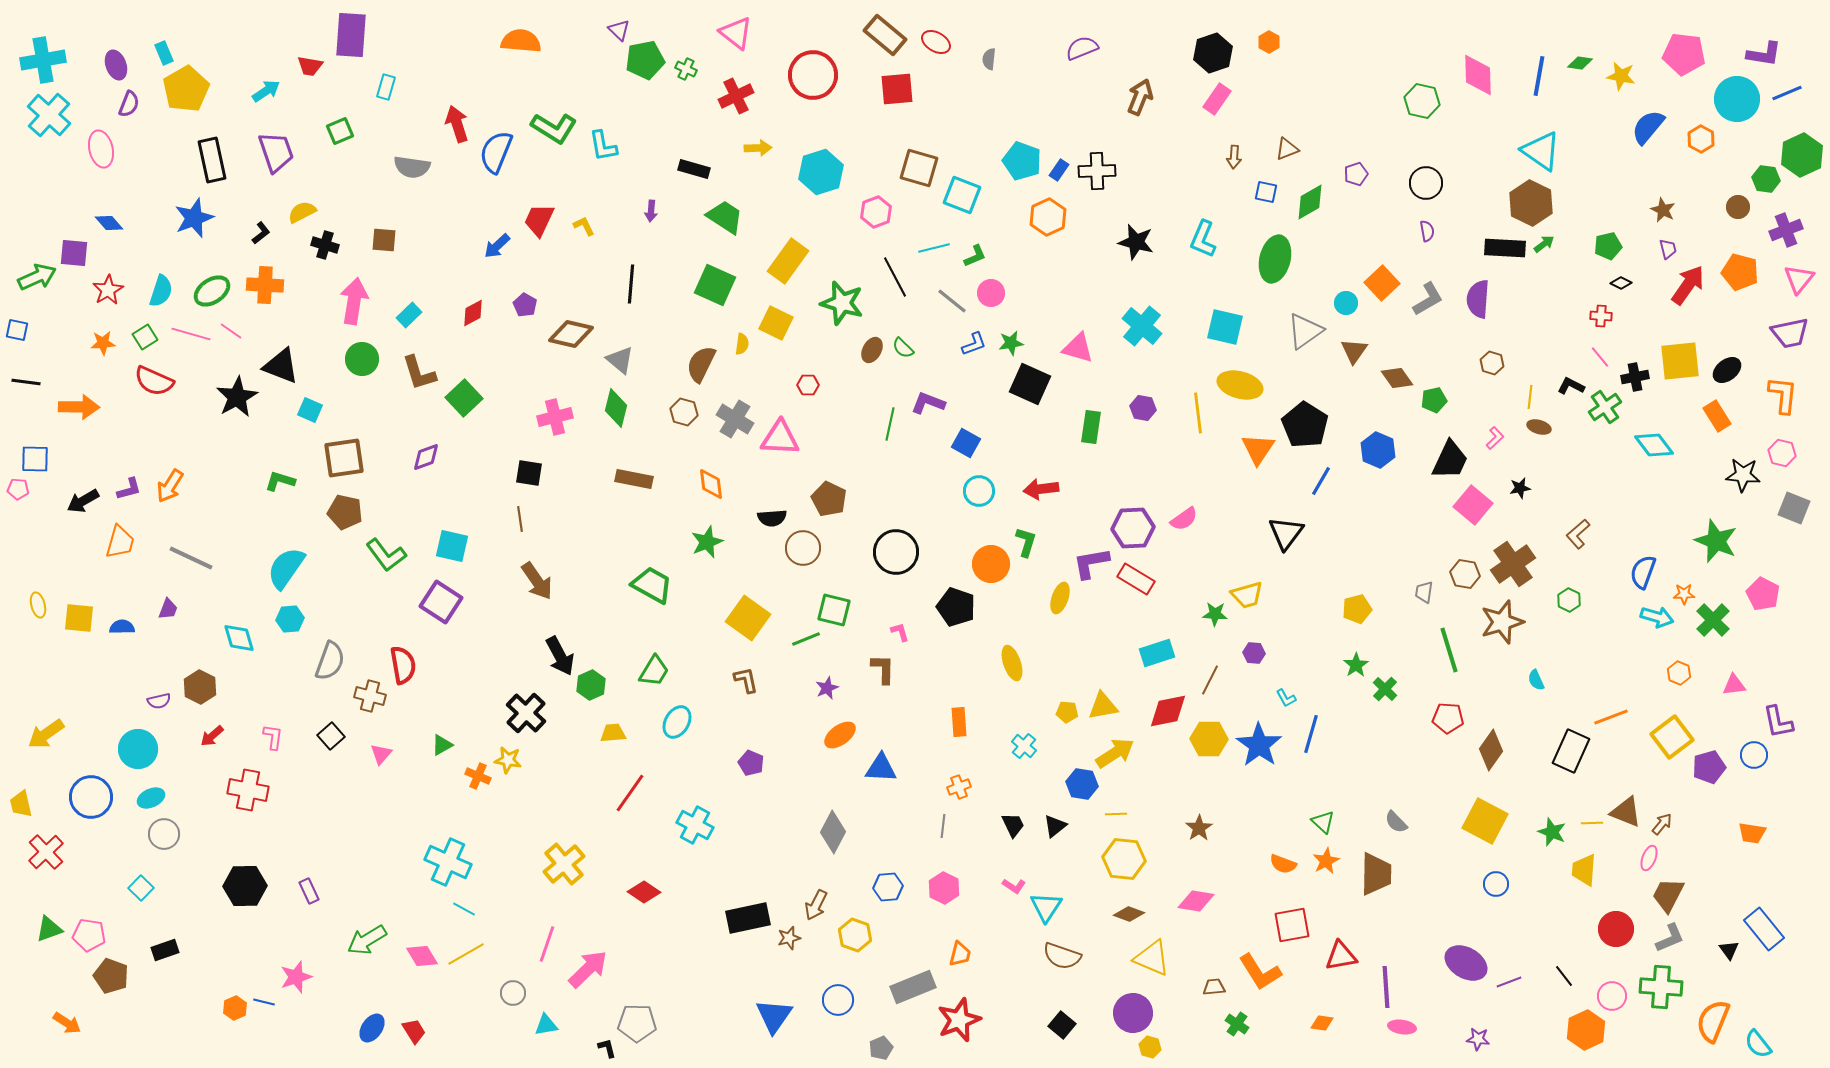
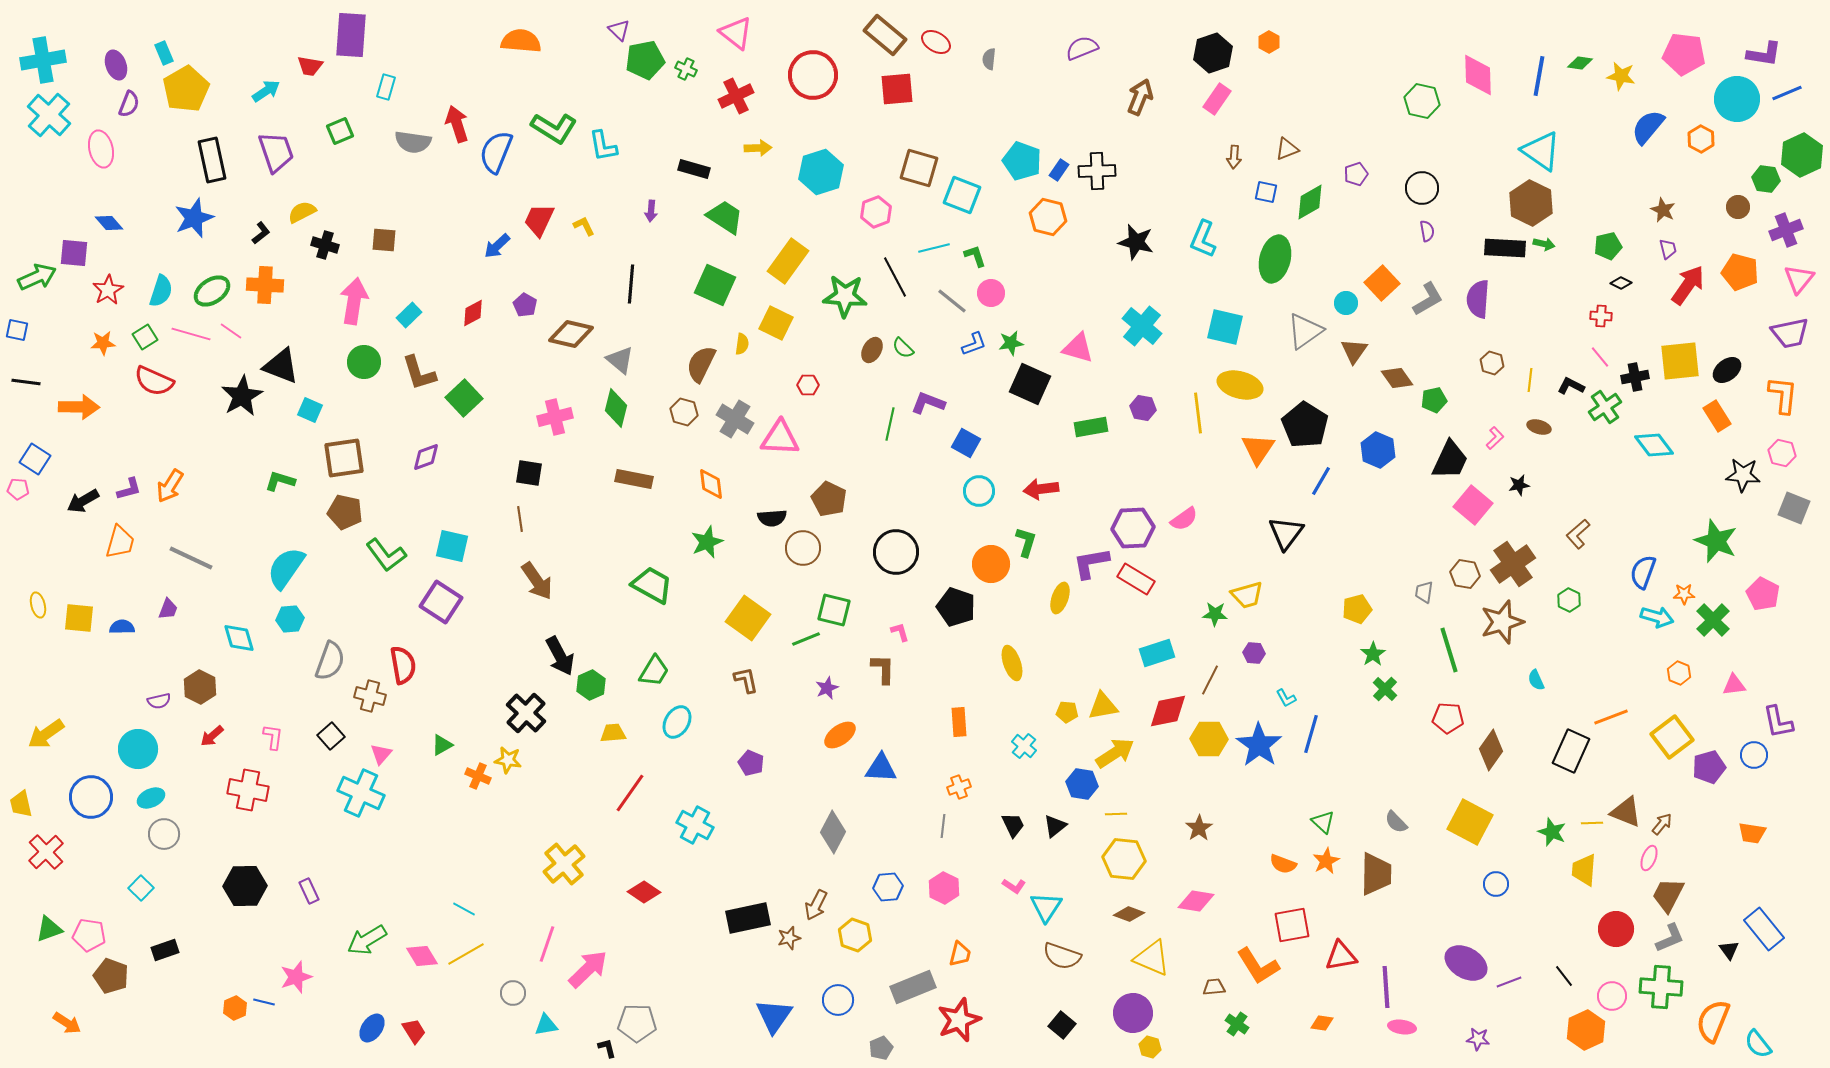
gray semicircle at (412, 167): moved 1 px right, 25 px up
black circle at (1426, 183): moved 4 px left, 5 px down
orange hexagon at (1048, 217): rotated 21 degrees counterclockwise
green arrow at (1544, 244): rotated 50 degrees clockwise
green L-shape at (975, 256): rotated 85 degrees counterclockwise
green star at (842, 303): moved 3 px right, 7 px up; rotated 12 degrees counterclockwise
green circle at (362, 359): moved 2 px right, 3 px down
black star at (237, 397): moved 5 px right, 1 px up
yellow line at (1530, 397): moved 17 px up
green rectangle at (1091, 427): rotated 72 degrees clockwise
blue square at (35, 459): rotated 32 degrees clockwise
black star at (1520, 488): moved 1 px left, 3 px up
green star at (1356, 665): moved 17 px right, 11 px up
yellow square at (1485, 821): moved 15 px left, 1 px down
cyan cross at (448, 862): moved 87 px left, 69 px up
orange L-shape at (1260, 972): moved 2 px left, 6 px up
